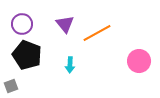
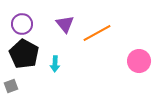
black pentagon: moved 3 px left, 1 px up; rotated 8 degrees clockwise
cyan arrow: moved 15 px left, 1 px up
